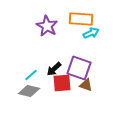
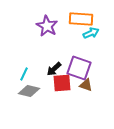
cyan line: moved 7 px left, 1 px up; rotated 24 degrees counterclockwise
